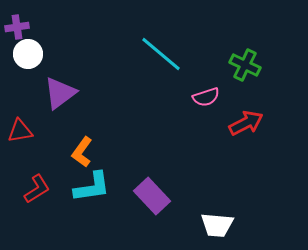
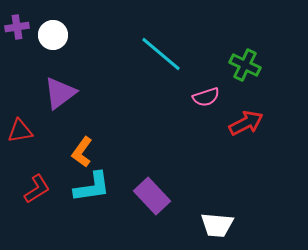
white circle: moved 25 px right, 19 px up
